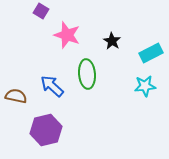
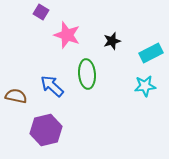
purple square: moved 1 px down
black star: rotated 24 degrees clockwise
